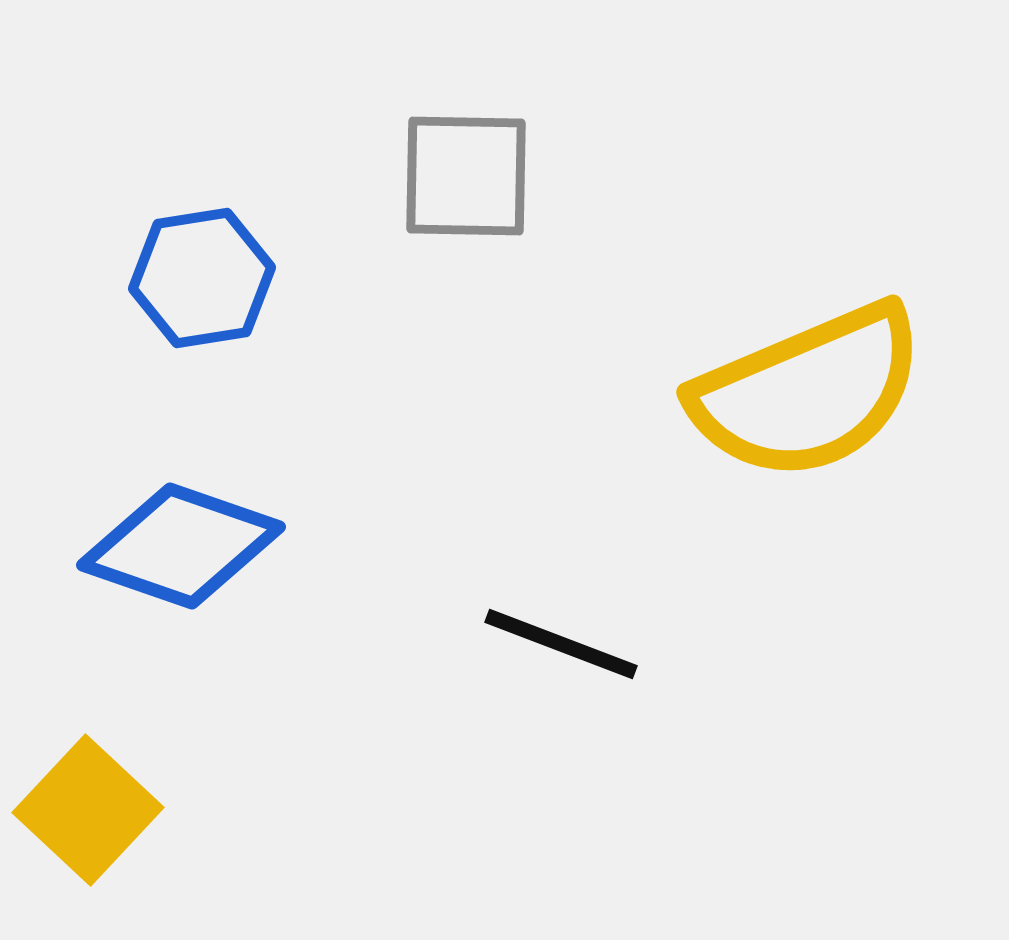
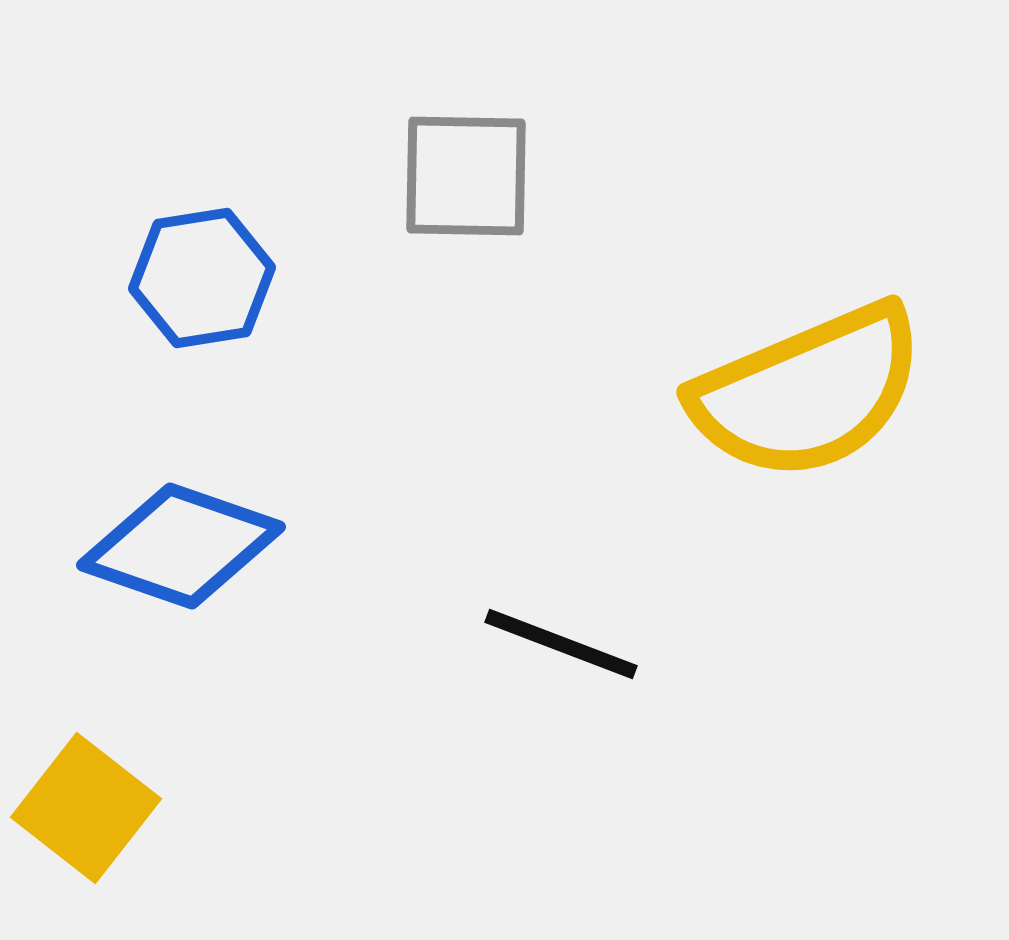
yellow square: moved 2 px left, 2 px up; rotated 5 degrees counterclockwise
